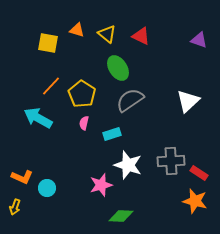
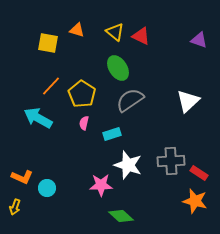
yellow triangle: moved 8 px right, 2 px up
pink star: rotated 15 degrees clockwise
green diamond: rotated 40 degrees clockwise
